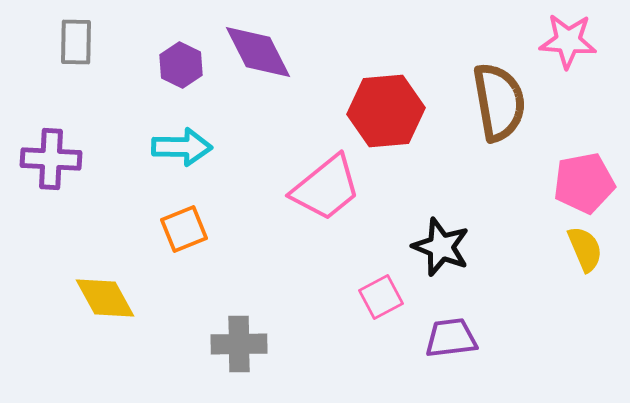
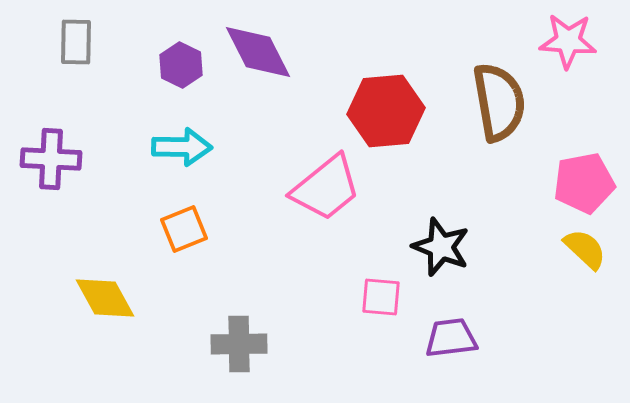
yellow semicircle: rotated 24 degrees counterclockwise
pink square: rotated 33 degrees clockwise
